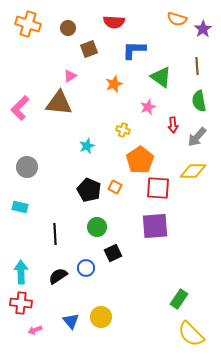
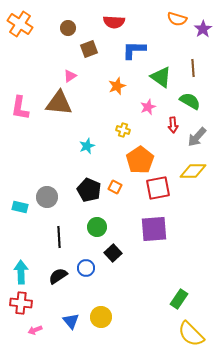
orange cross: moved 8 px left; rotated 15 degrees clockwise
brown line: moved 4 px left, 2 px down
orange star: moved 3 px right, 2 px down
green semicircle: moved 9 px left; rotated 130 degrees clockwise
pink L-shape: rotated 35 degrees counterclockwise
gray circle: moved 20 px right, 30 px down
red square: rotated 15 degrees counterclockwise
purple square: moved 1 px left, 3 px down
black line: moved 4 px right, 3 px down
black square: rotated 18 degrees counterclockwise
